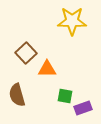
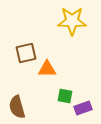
brown square: rotated 30 degrees clockwise
brown semicircle: moved 12 px down
